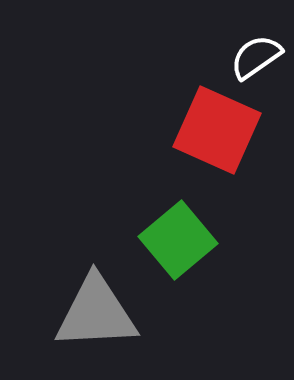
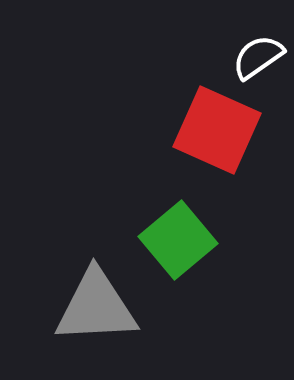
white semicircle: moved 2 px right
gray triangle: moved 6 px up
